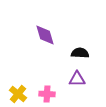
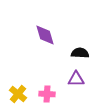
purple triangle: moved 1 px left
